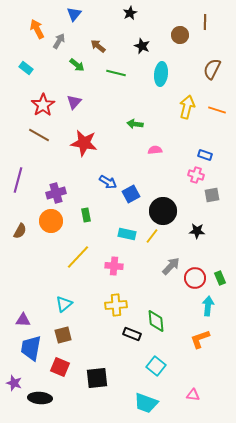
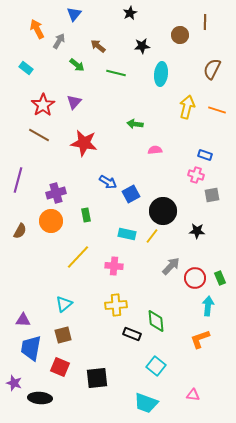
black star at (142, 46): rotated 28 degrees counterclockwise
